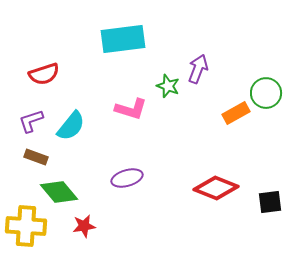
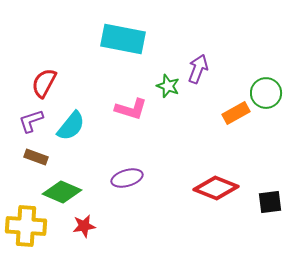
cyan rectangle: rotated 18 degrees clockwise
red semicircle: moved 9 px down; rotated 136 degrees clockwise
green diamond: moved 3 px right; rotated 27 degrees counterclockwise
